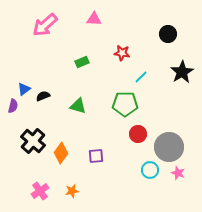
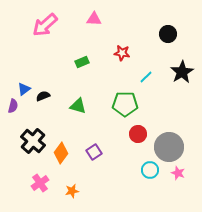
cyan line: moved 5 px right
purple square: moved 2 px left, 4 px up; rotated 28 degrees counterclockwise
pink cross: moved 8 px up
